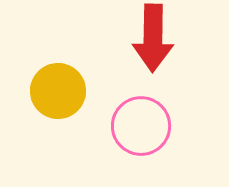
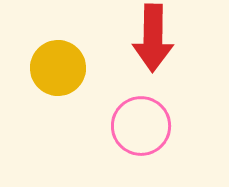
yellow circle: moved 23 px up
